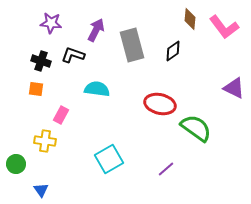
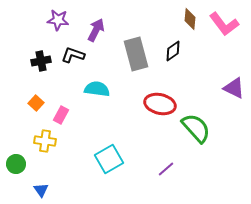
purple star: moved 7 px right, 3 px up
pink L-shape: moved 3 px up
gray rectangle: moved 4 px right, 9 px down
black cross: rotated 30 degrees counterclockwise
orange square: moved 14 px down; rotated 35 degrees clockwise
green semicircle: rotated 12 degrees clockwise
